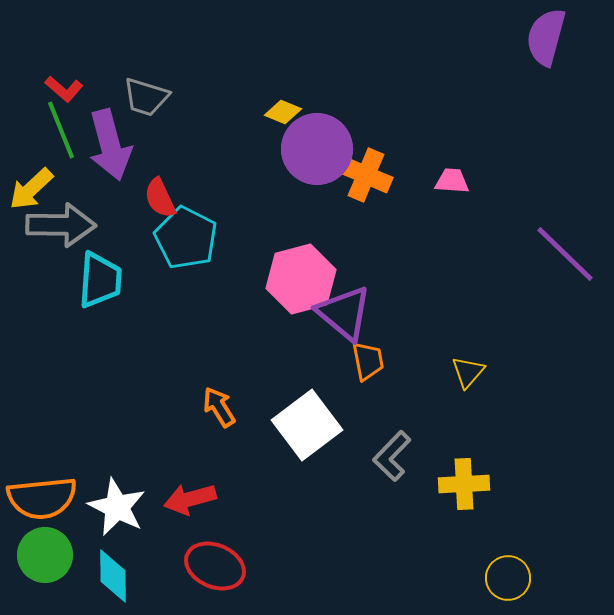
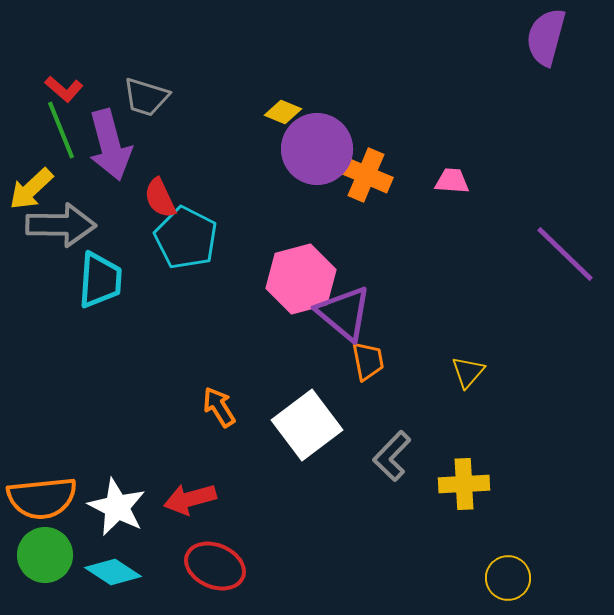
cyan diamond: moved 4 px up; rotated 56 degrees counterclockwise
